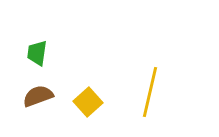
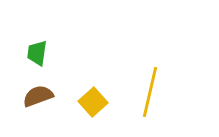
yellow square: moved 5 px right
